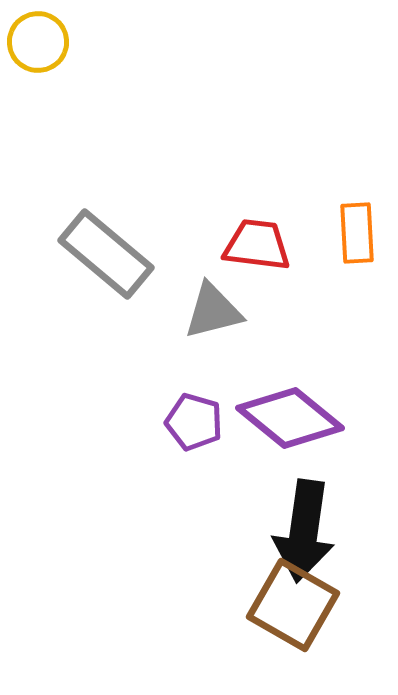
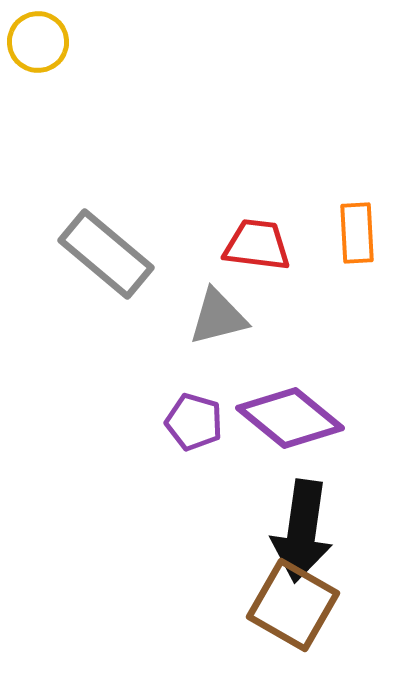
gray triangle: moved 5 px right, 6 px down
black arrow: moved 2 px left
